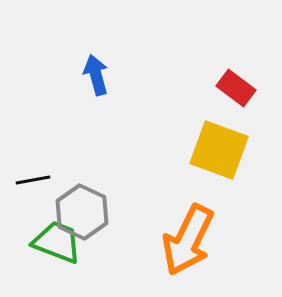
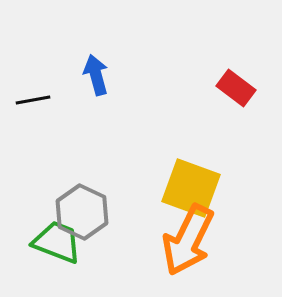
yellow square: moved 28 px left, 38 px down
black line: moved 80 px up
